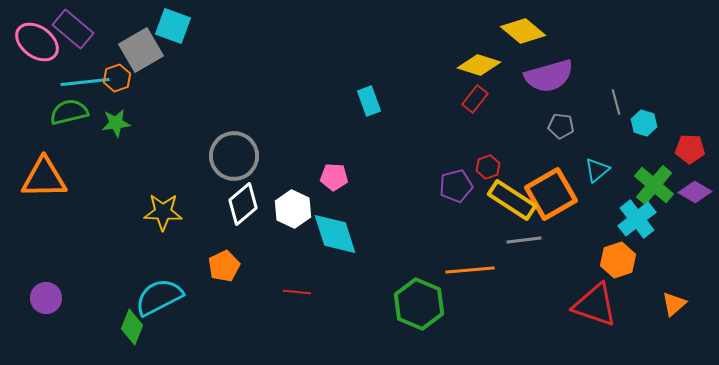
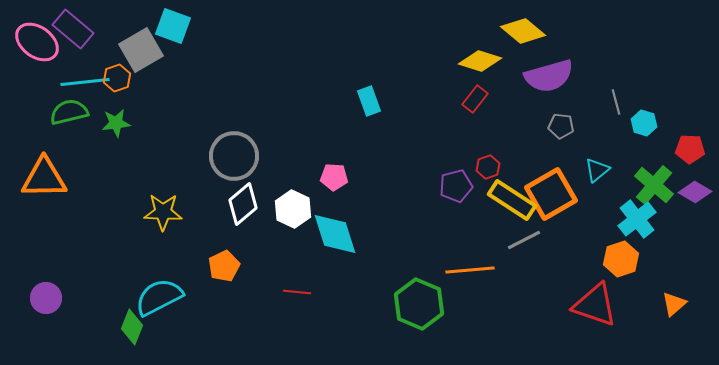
yellow diamond at (479, 65): moved 1 px right, 4 px up
gray line at (524, 240): rotated 20 degrees counterclockwise
orange hexagon at (618, 260): moved 3 px right, 1 px up
